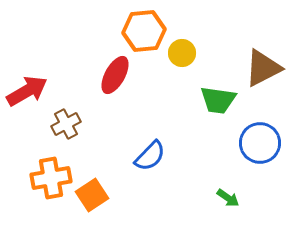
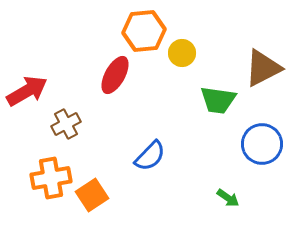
blue circle: moved 2 px right, 1 px down
